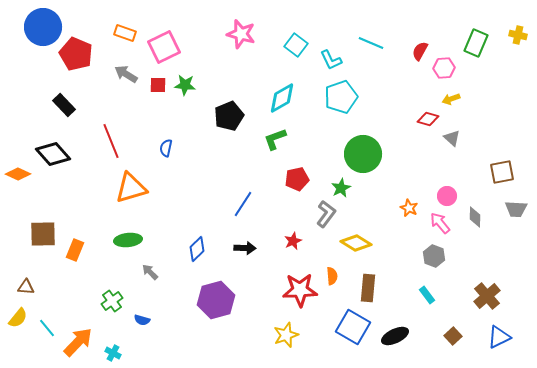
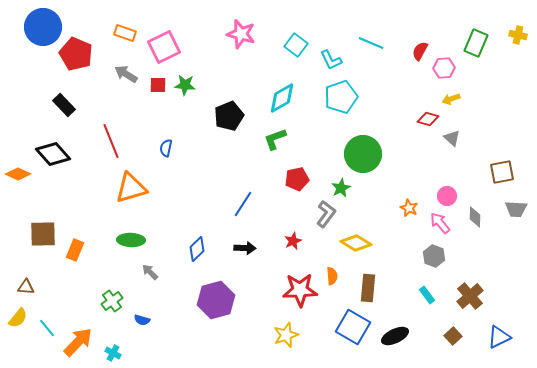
green ellipse at (128, 240): moved 3 px right; rotated 8 degrees clockwise
brown cross at (487, 296): moved 17 px left
